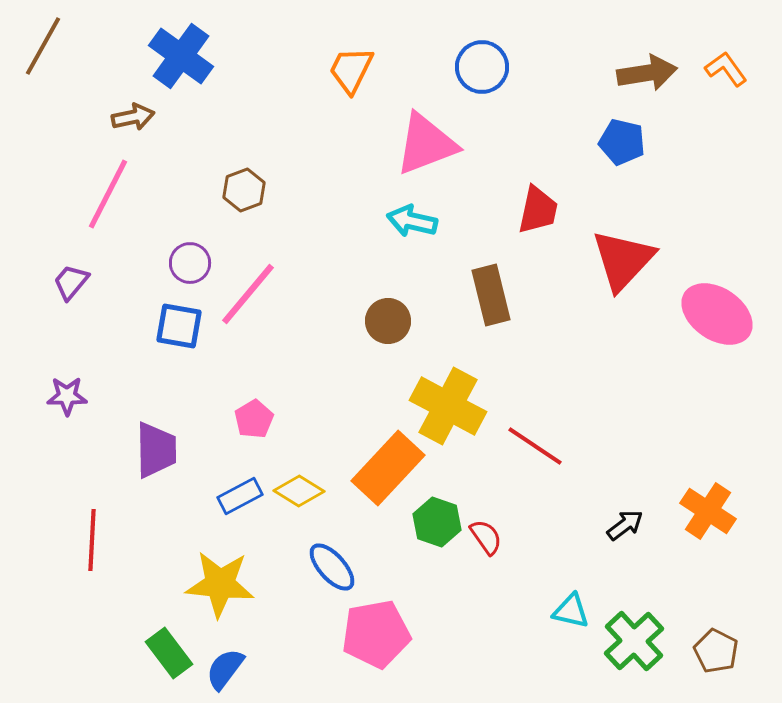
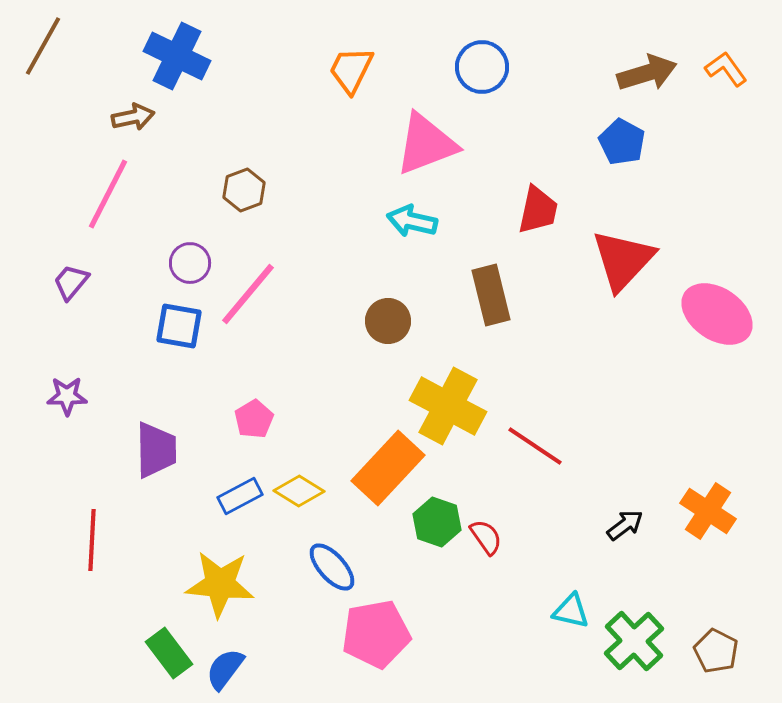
blue cross at (181, 56): moved 4 px left; rotated 10 degrees counterclockwise
brown arrow at (647, 73): rotated 8 degrees counterclockwise
blue pentagon at (622, 142): rotated 15 degrees clockwise
